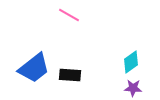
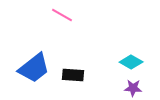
pink line: moved 7 px left
cyan diamond: rotated 65 degrees clockwise
black rectangle: moved 3 px right
